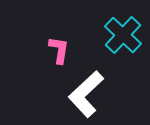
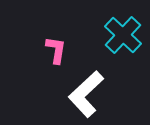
pink L-shape: moved 3 px left
